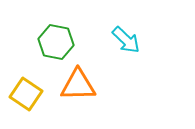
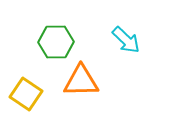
green hexagon: rotated 12 degrees counterclockwise
orange triangle: moved 3 px right, 4 px up
